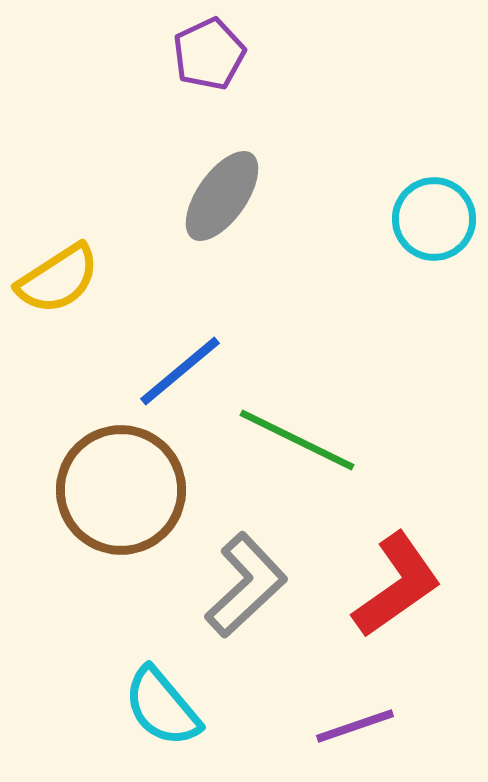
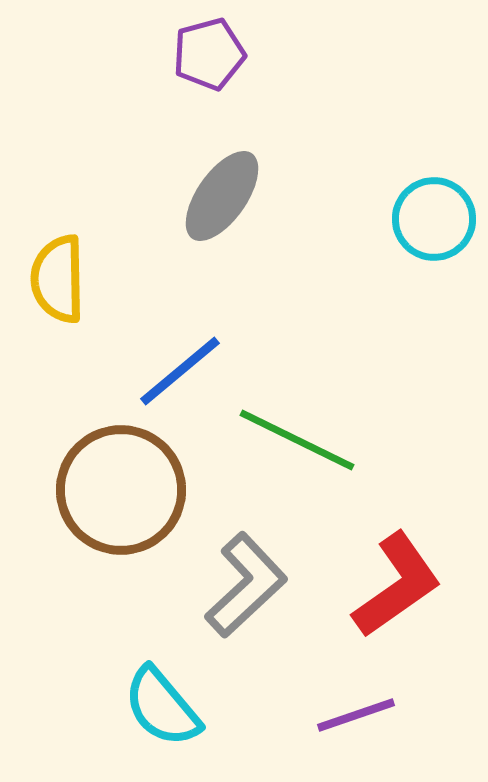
purple pentagon: rotated 10 degrees clockwise
yellow semicircle: rotated 122 degrees clockwise
purple line: moved 1 px right, 11 px up
